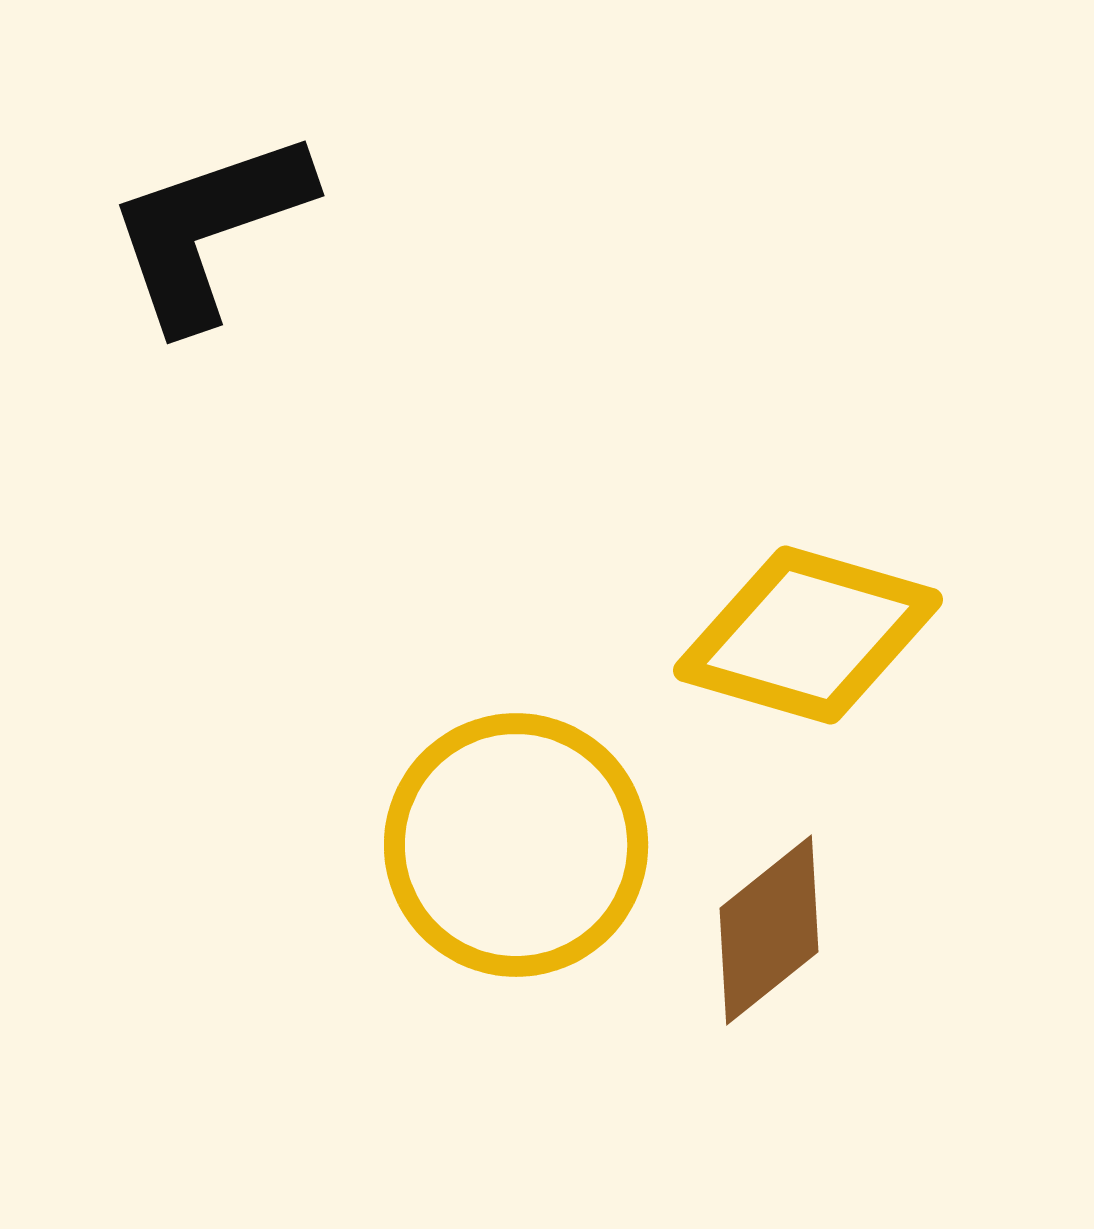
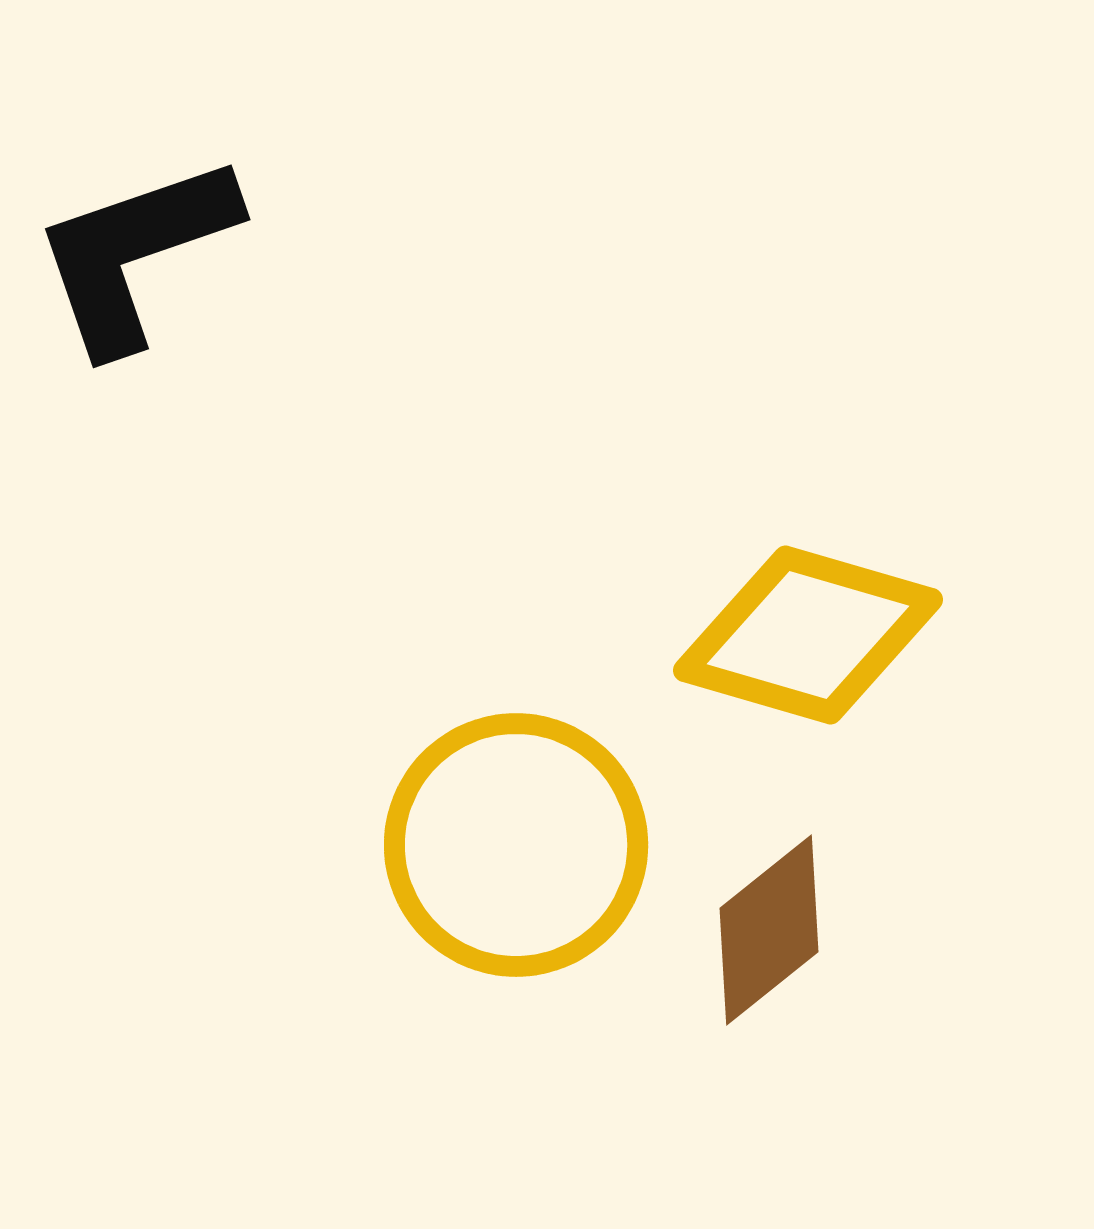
black L-shape: moved 74 px left, 24 px down
